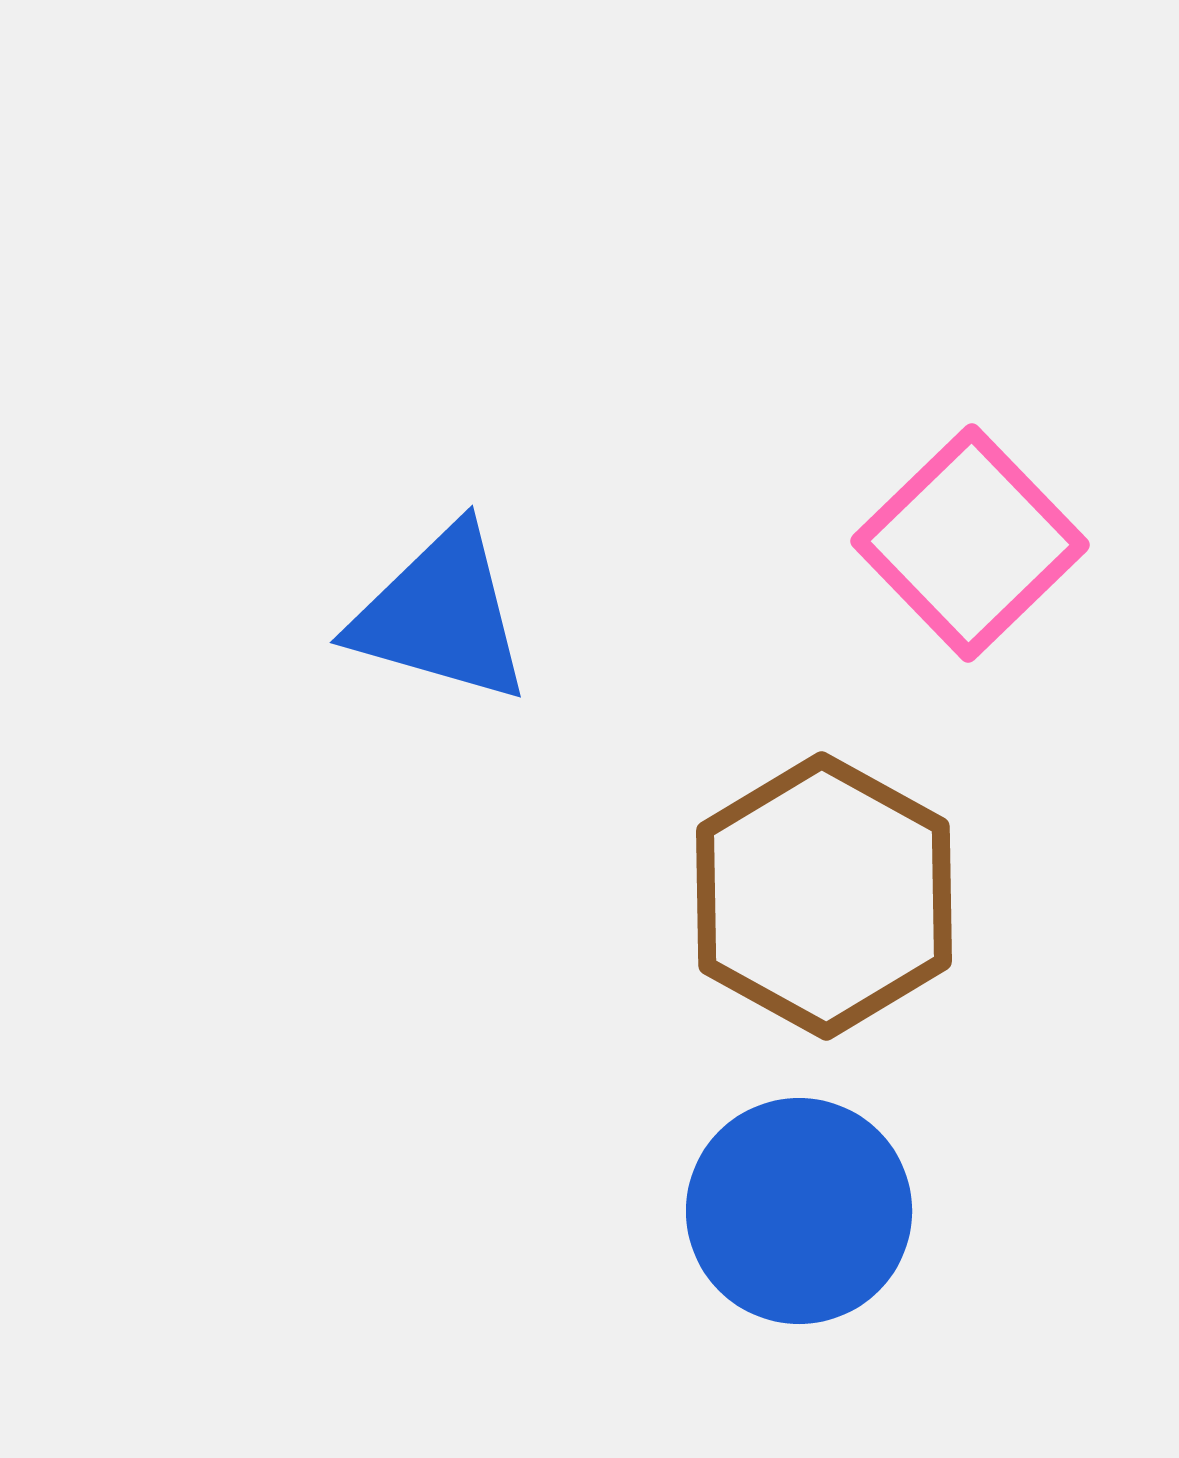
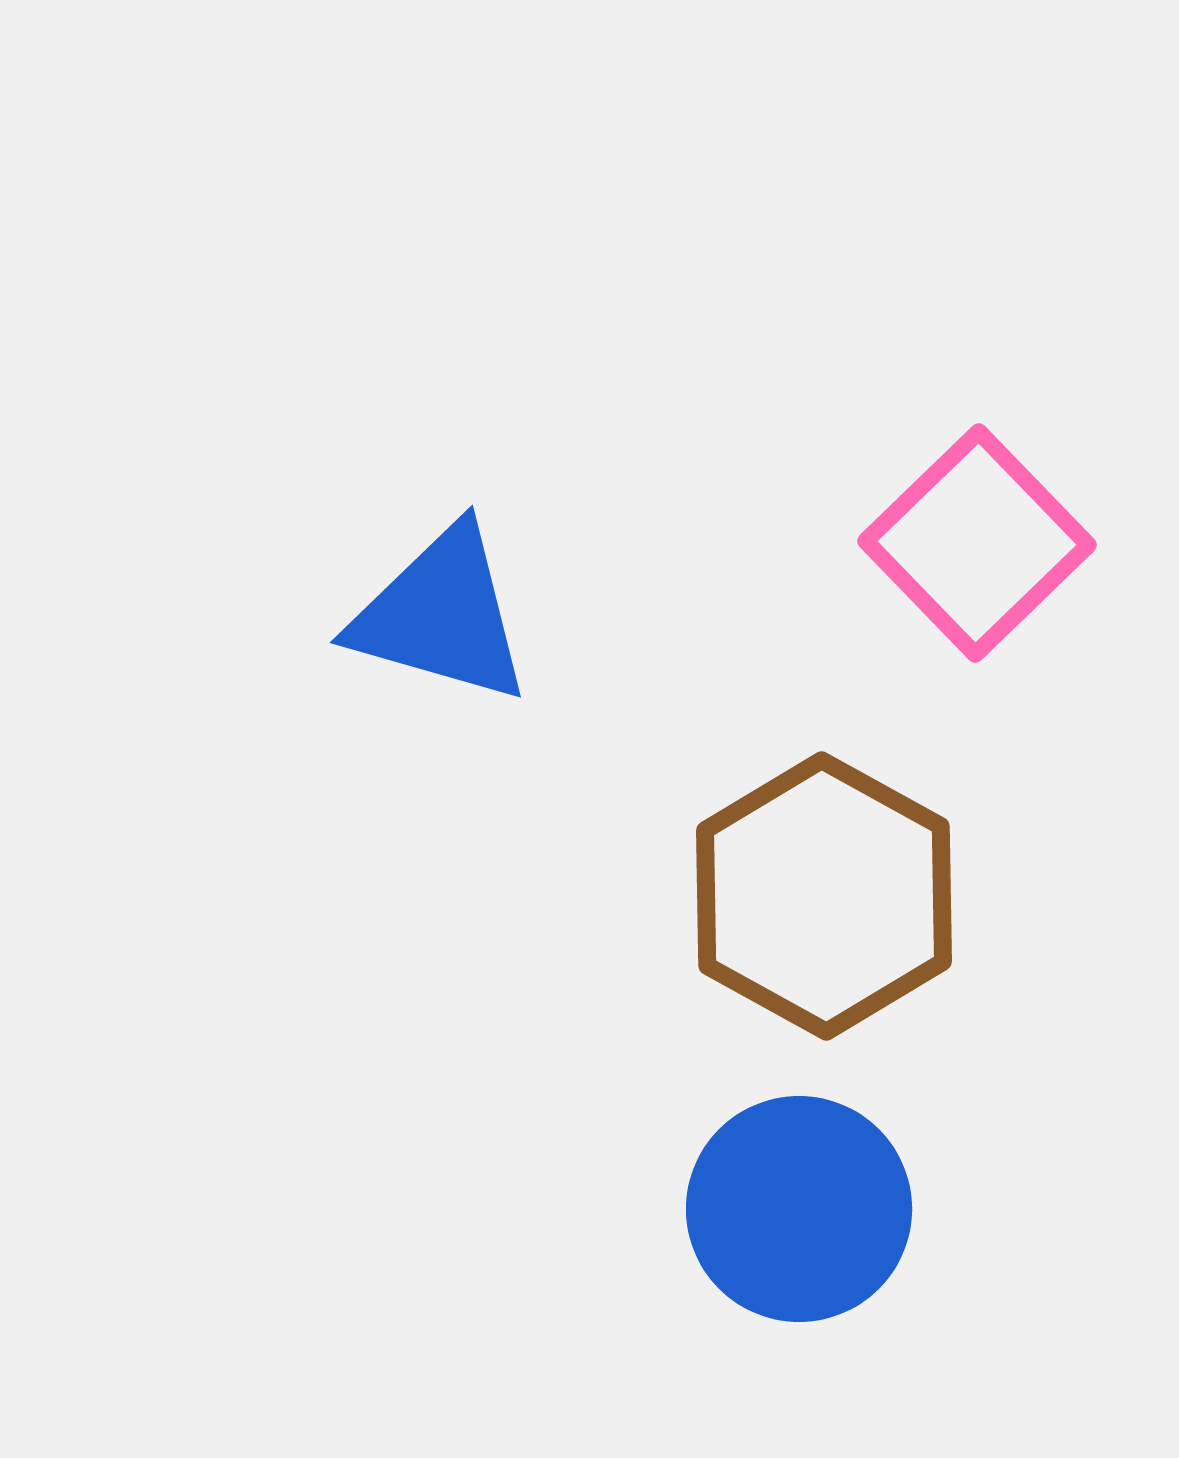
pink square: moved 7 px right
blue circle: moved 2 px up
